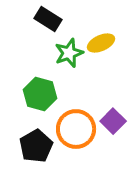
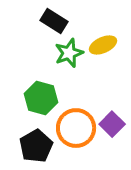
black rectangle: moved 6 px right, 2 px down
yellow ellipse: moved 2 px right, 2 px down
green hexagon: moved 1 px right, 4 px down
purple square: moved 1 px left, 3 px down
orange circle: moved 1 px up
